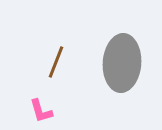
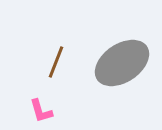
gray ellipse: rotated 52 degrees clockwise
